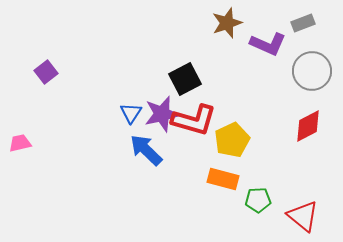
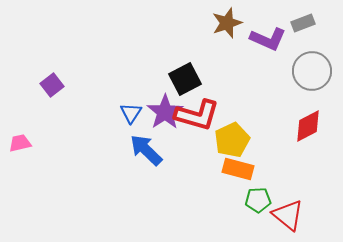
purple L-shape: moved 5 px up
purple square: moved 6 px right, 13 px down
purple star: moved 3 px right, 2 px up; rotated 21 degrees counterclockwise
red L-shape: moved 3 px right, 5 px up
orange rectangle: moved 15 px right, 10 px up
red triangle: moved 15 px left, 1 px up
